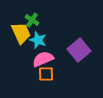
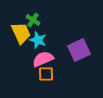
green cross: moved 1 px right
purple square: rotated 15 degrees clockwise
